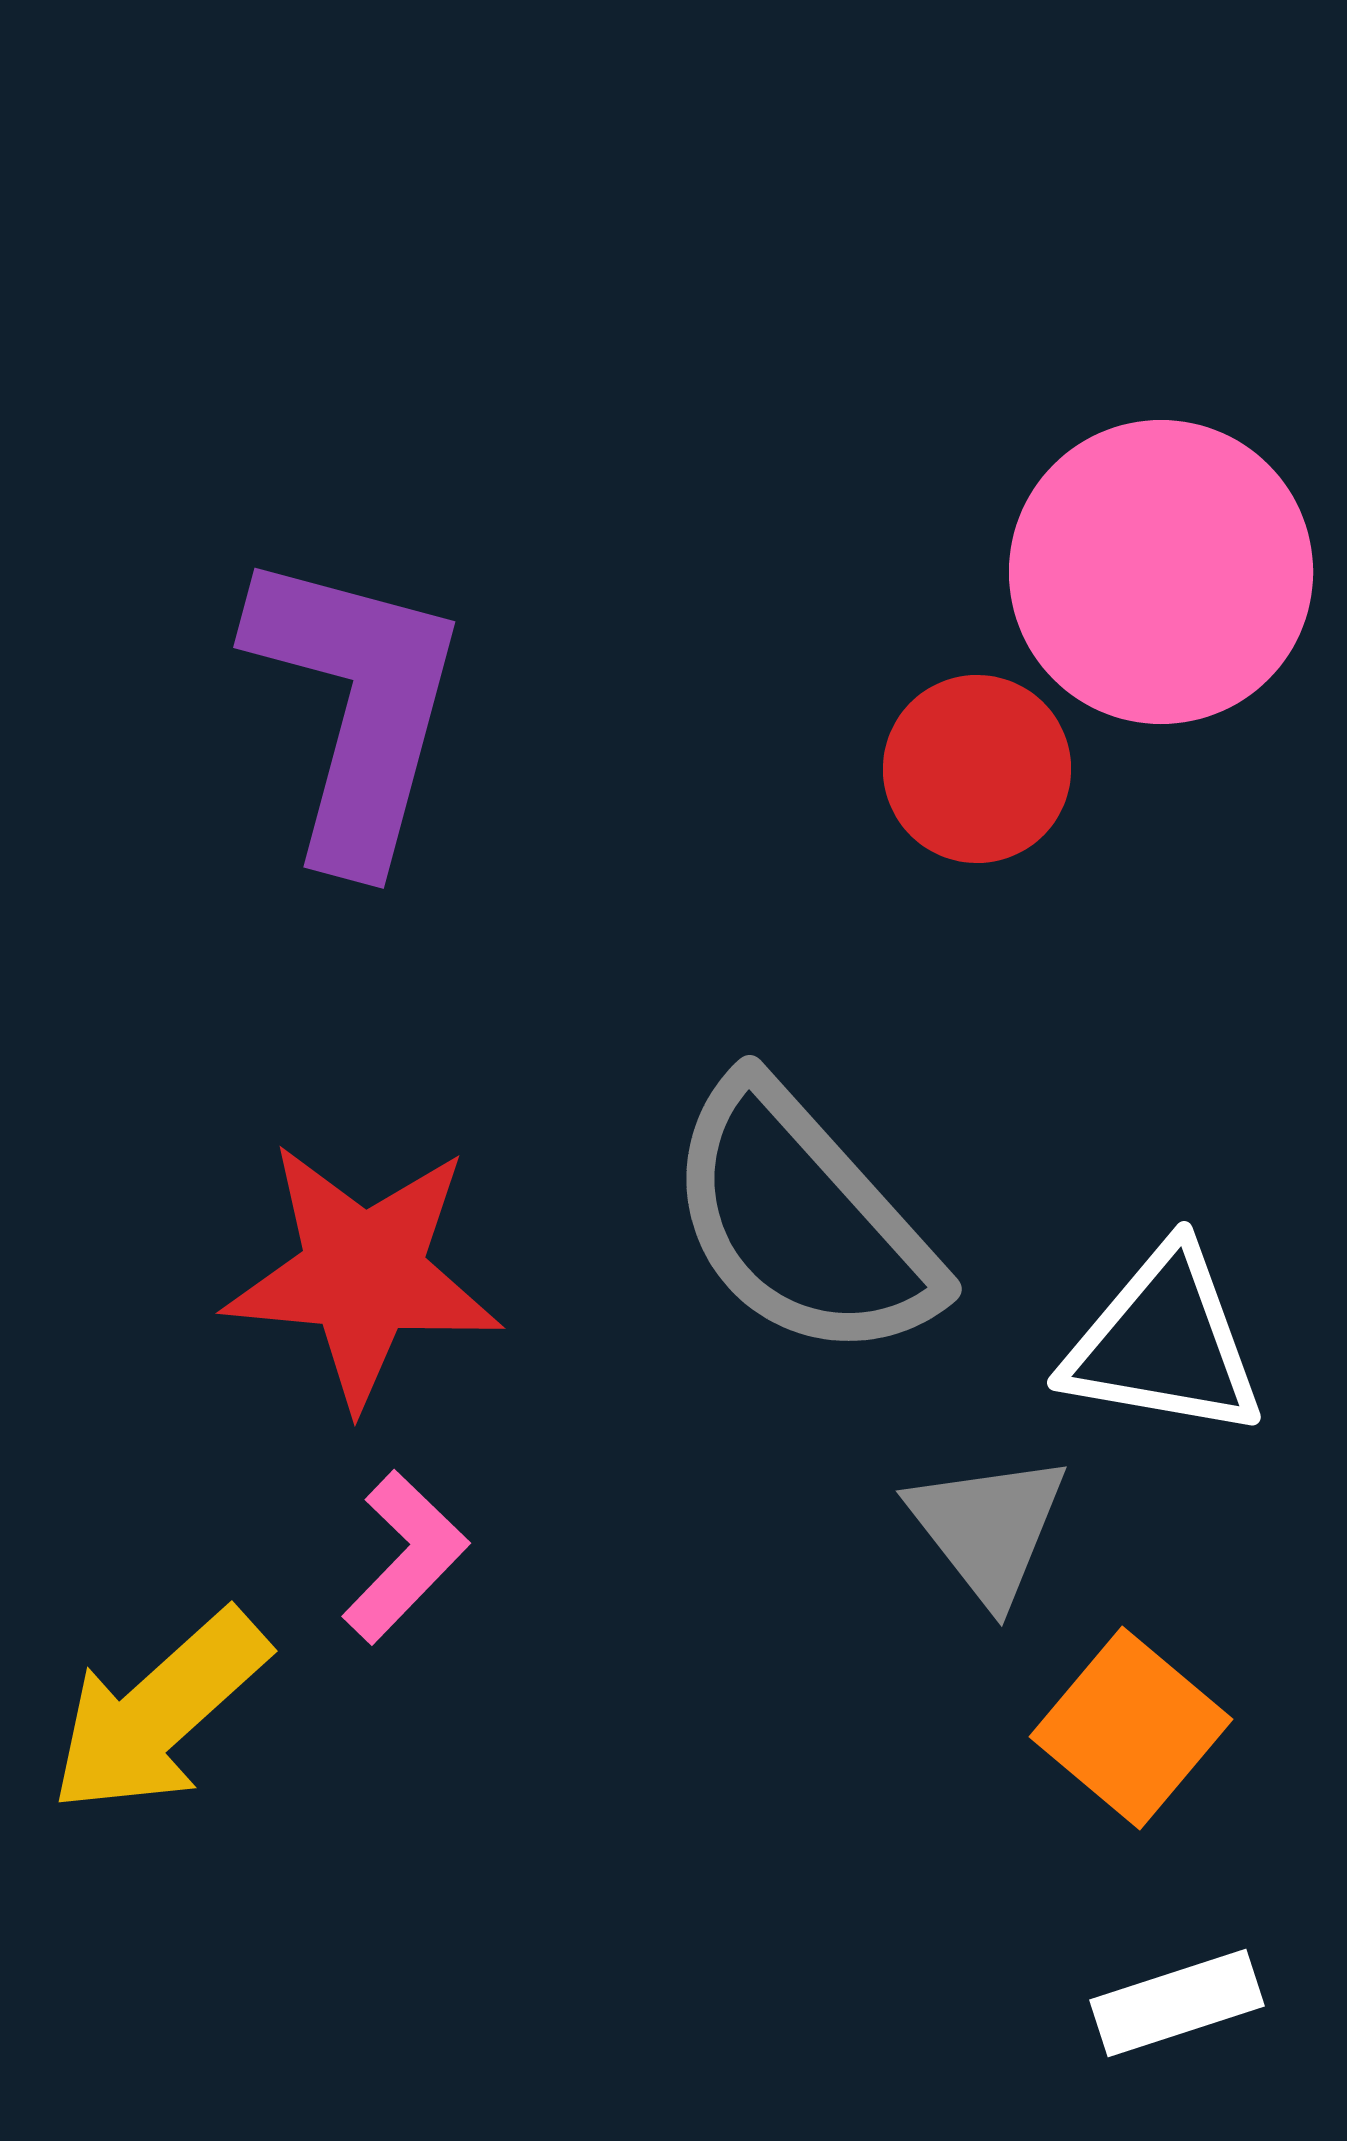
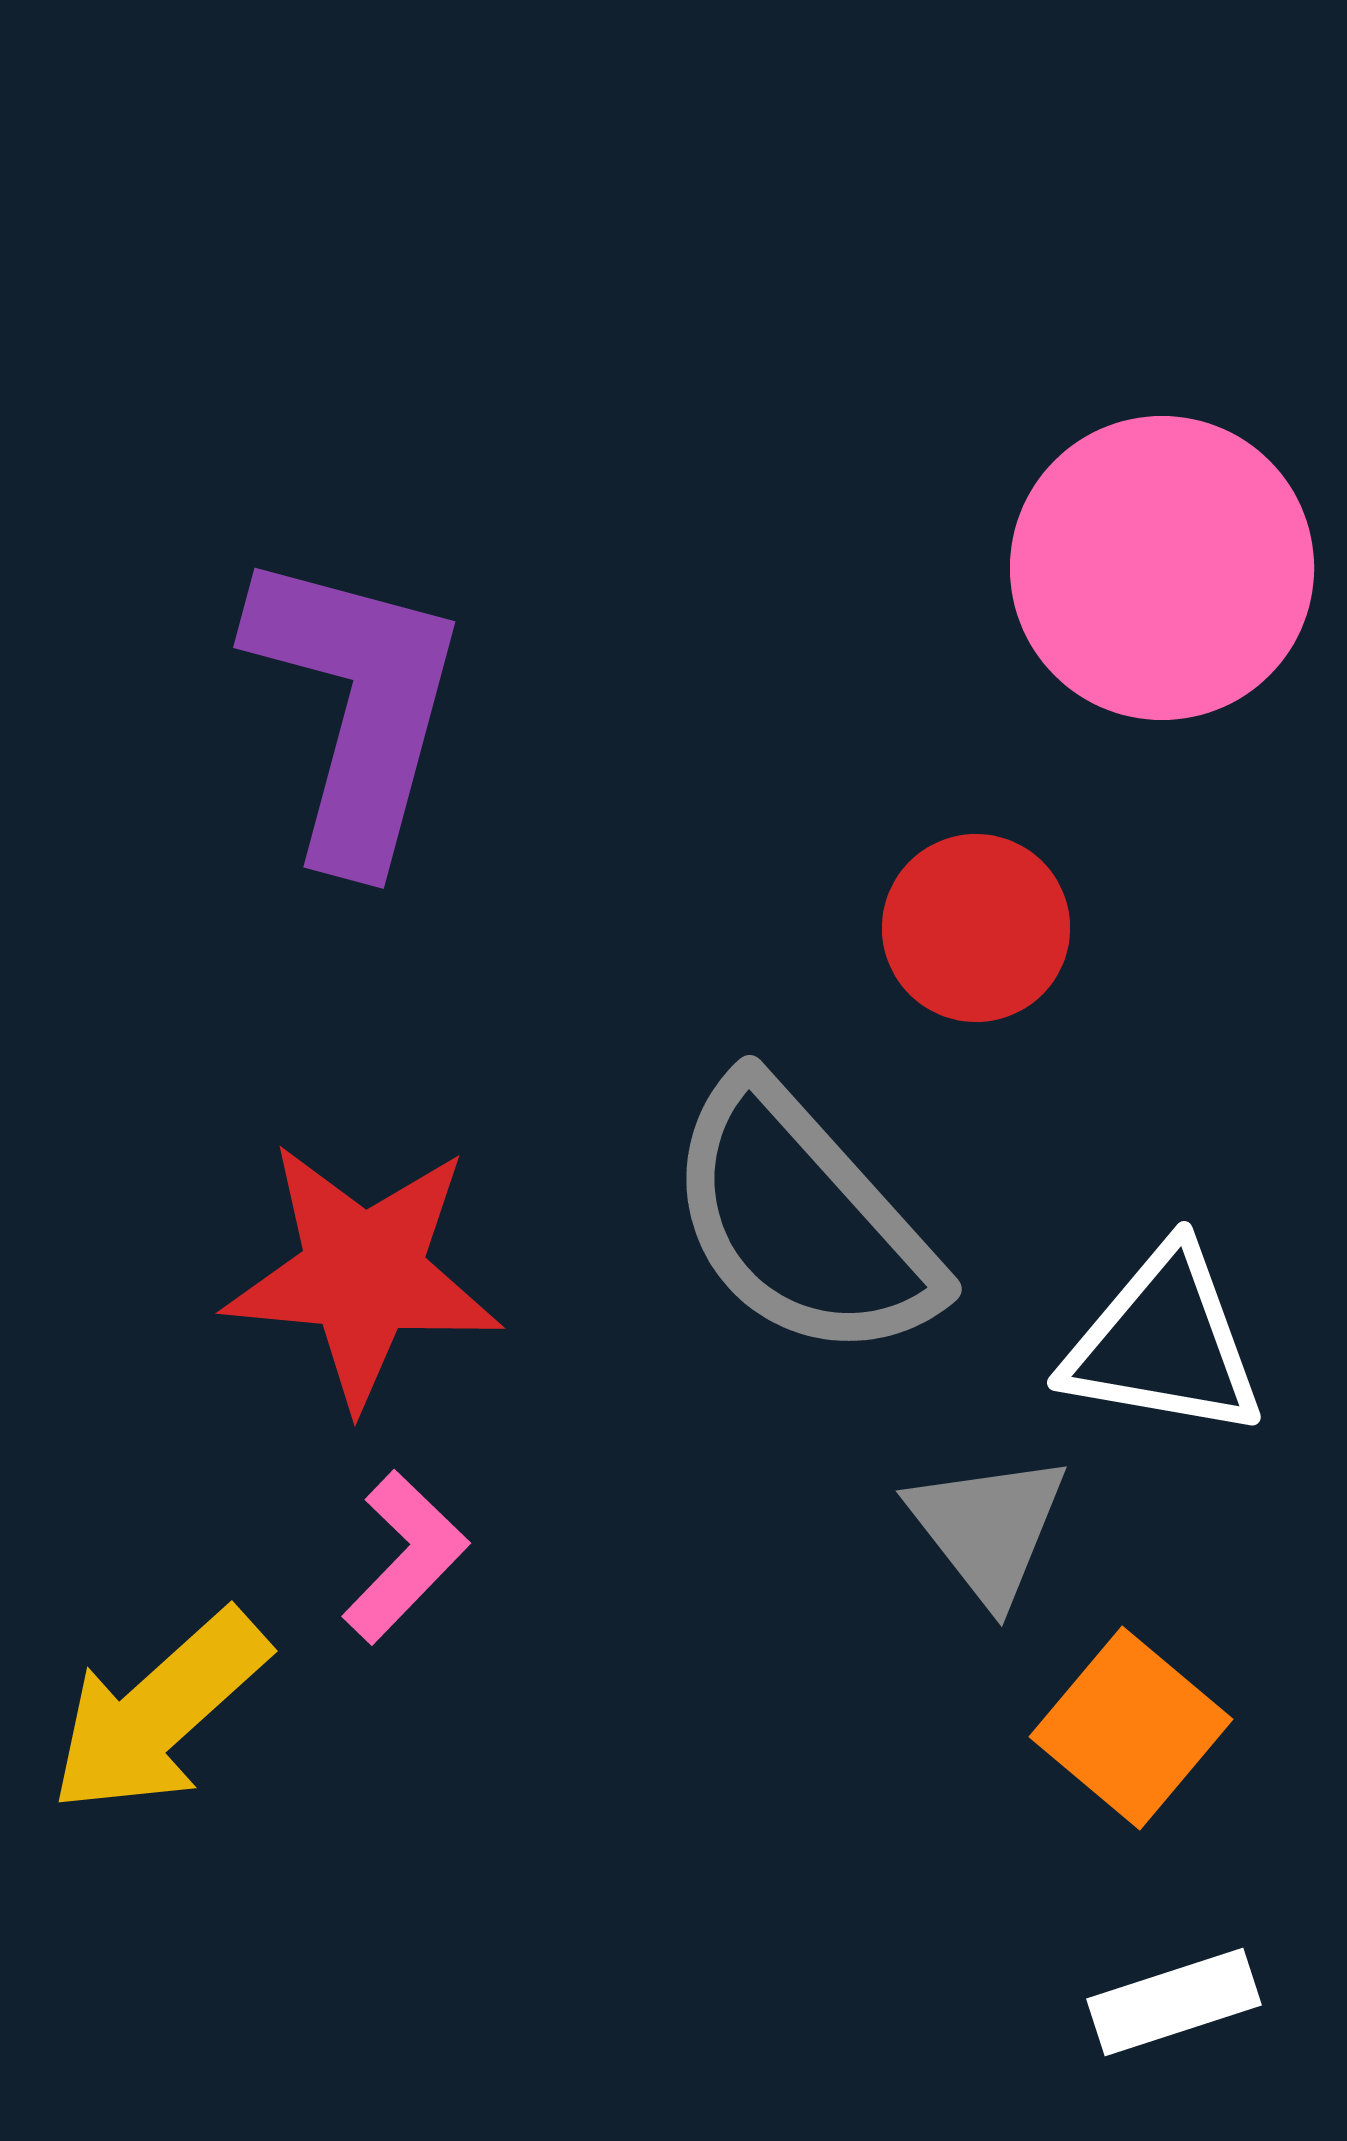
pink circle: moved 1 px right, 4 px up
red circle: moved 1 px left, 159 px down
white rectangle: moved 3 px left, 1 px up
